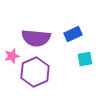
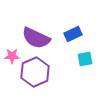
purple semicircle: rotated 20 degrees clockwise
pink star: rotated 14 degrees clockwise
